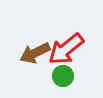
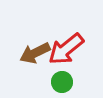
green circle: moved 1 px left, 6 px down
